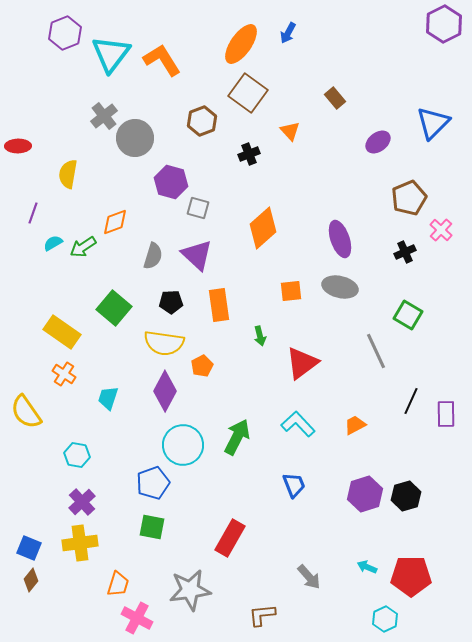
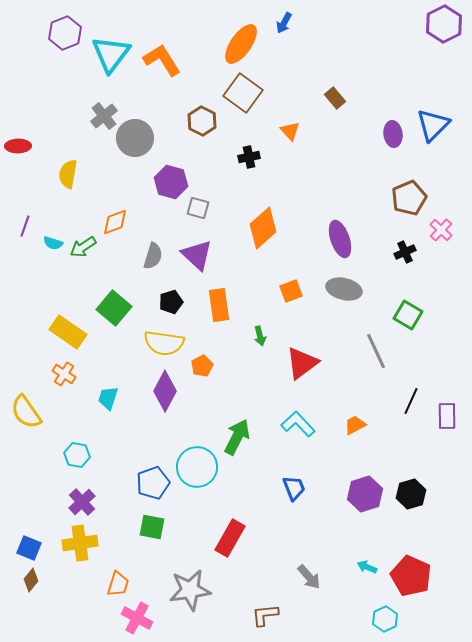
blue arrow at (288, 33): moved 4 px left, 10 px up
brown square at (248, 93): moved 5 px left
brown hexagon at (202, 121): rotated 12 degrees counterclockwise
blue triangle at (433, 123): moved 2 px down
purple ellipse at (378, 142): moved 15 px right, 8 px up; rotated 60 degrees counterclockwise
black cross at (249, 154): moved 3 px down; rotated 10 degrees clockwise
purple line at (33, 213): moved 8 px left, 13 px down
cyan semicircle at (53, 243): rotated 132 degrees counterclockwise
gray ellipse at (340, 287): moved 4 px right, 2 px down
orange square at (291, 291): rotated 15 degrees counterclockwise
black pentagon at (171, 302): rotated 15 degrees counterclockwise
yellow rectangle at (62, 332): moved 6 px right
purple rectangle at (446, 414): moved 1 px right, 2 px down
cyan circle at (183, 445): moved 14 px right, 22 px down
blue trapezoid at (294, 485): moved 3 px down
black hexagon at (406, 496): moved 5 px right, 2 px up
red pentagon at (411, 576): rotated 24 degrees clockwise
brown L-shape at (262, 615): moved 3 px right
